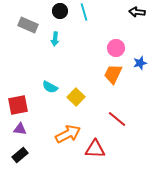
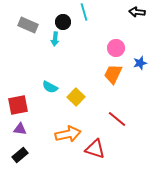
black circle: moved 3 px right, 11 px down
orange arrow: rotated 15 degrees clockwise
red triangle: rotated 15 degrees clockwise
